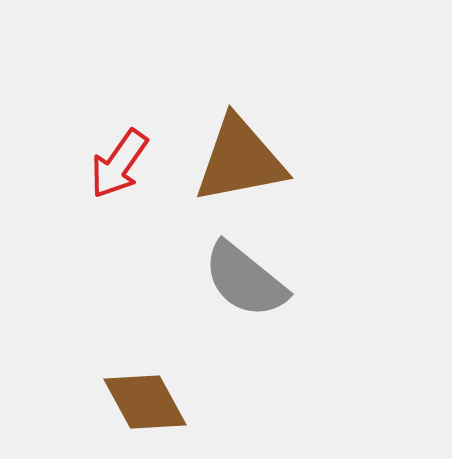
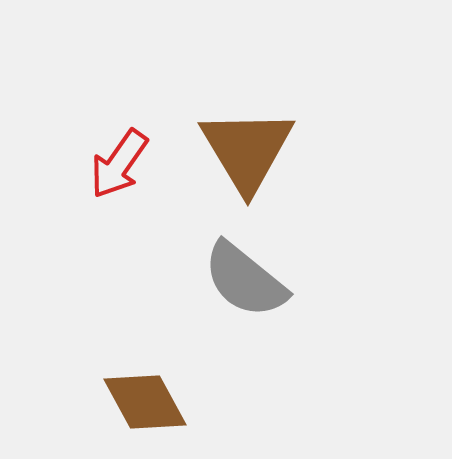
brown triangle: moved 7 px right, 10 px up; rotated 50 degrees counterclockwise
